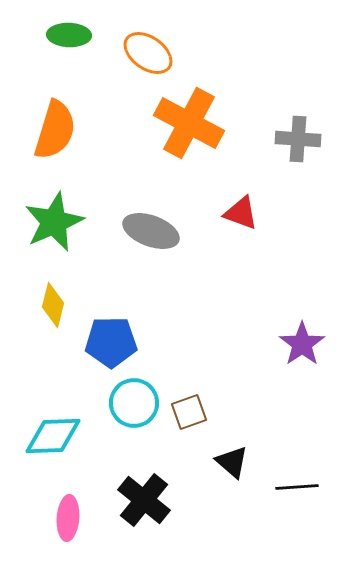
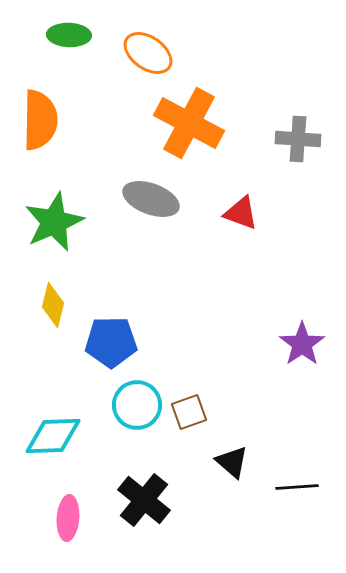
orange semicircle: moved 15 px left, 10 px up; rotated 16 degrees counterclockwise
gray ellipse: moved 32 px up
cyan circle: moved 3 px right, 2 px down
